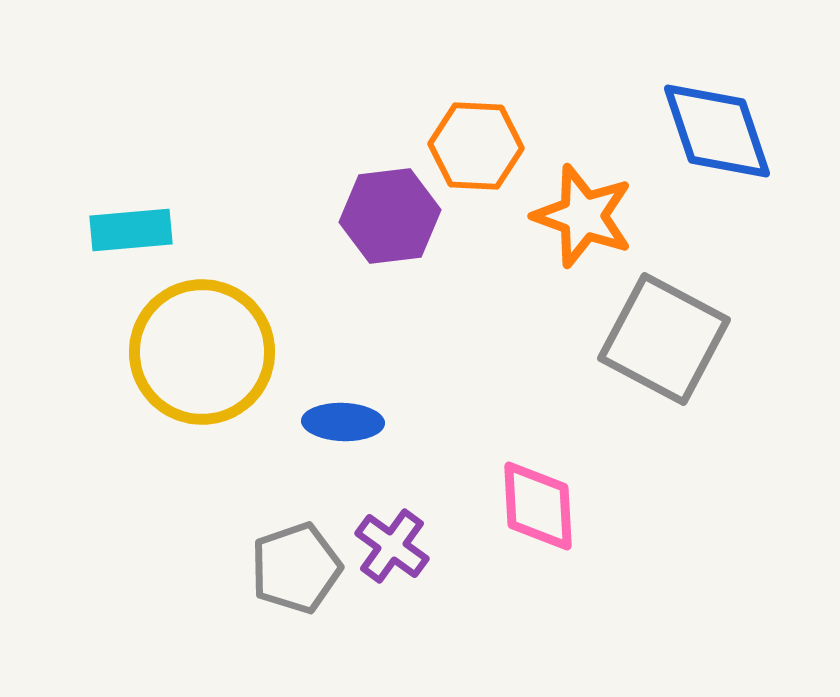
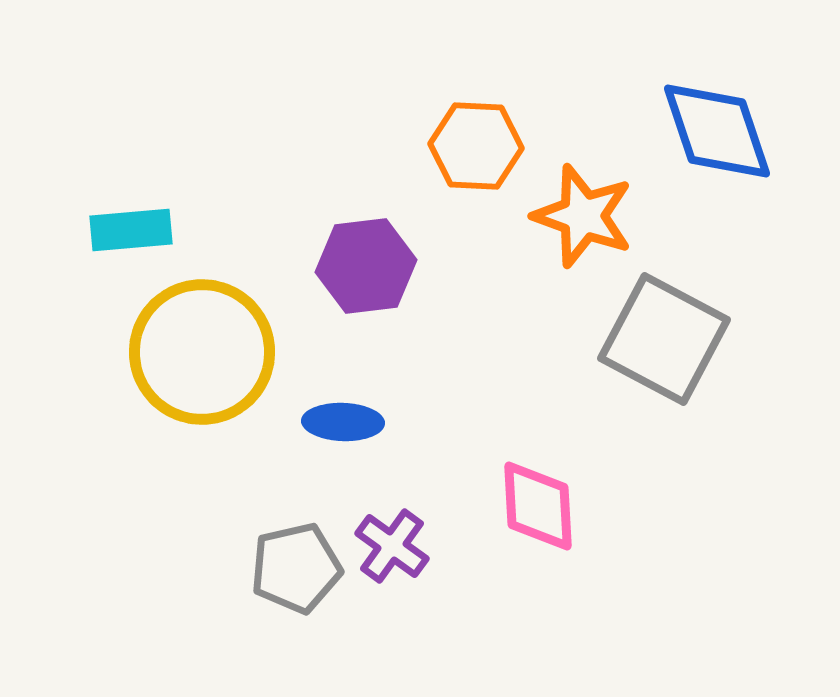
purple hexagon: moved 24 px left, 50 px down
gray pentagon: rotated 6 degrees clockwise
